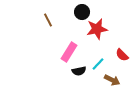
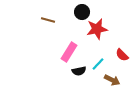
brown line: rotated 48 degrees counterclockwise
